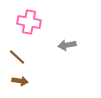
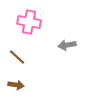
brown arrow: moved 4 px left, 4 px down
